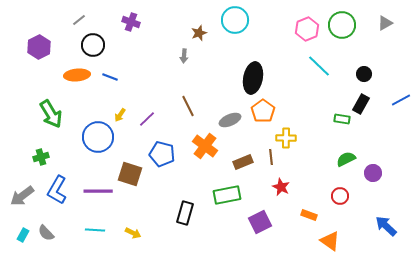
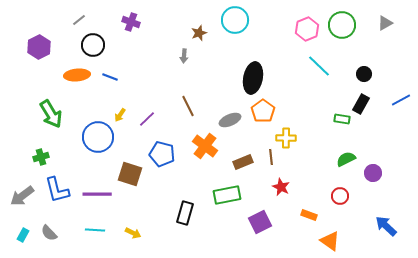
blue L-shape at (57, 190): rotated 44 degrees counterclockwise
purple line at (98, 191): moved 1 px left, 3 px down
gray semicircle at (46, 233): moved 3 px right
